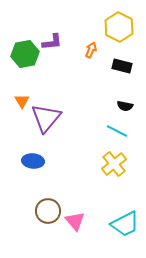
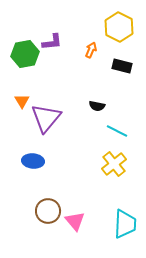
black semicircle: moved 28 px left
cyan trapezoid: rotated 60 degrees counterclockwise
